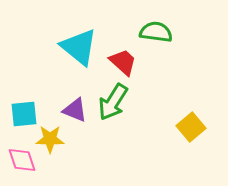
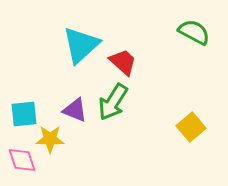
green semicircle: moved 38 px right; rotated 20 degrees clockwise
cyan triangle: moved 2 px right, 2 px up; rotated 39 degrees clockwise
